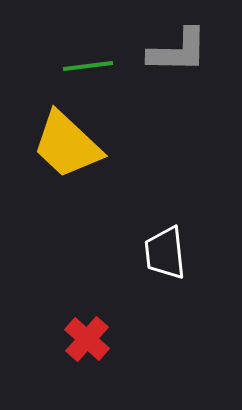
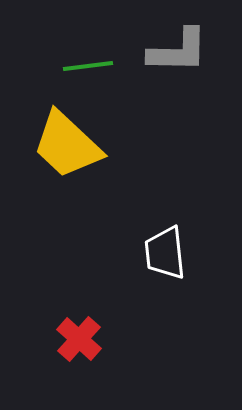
red cross: moved 8 px left
